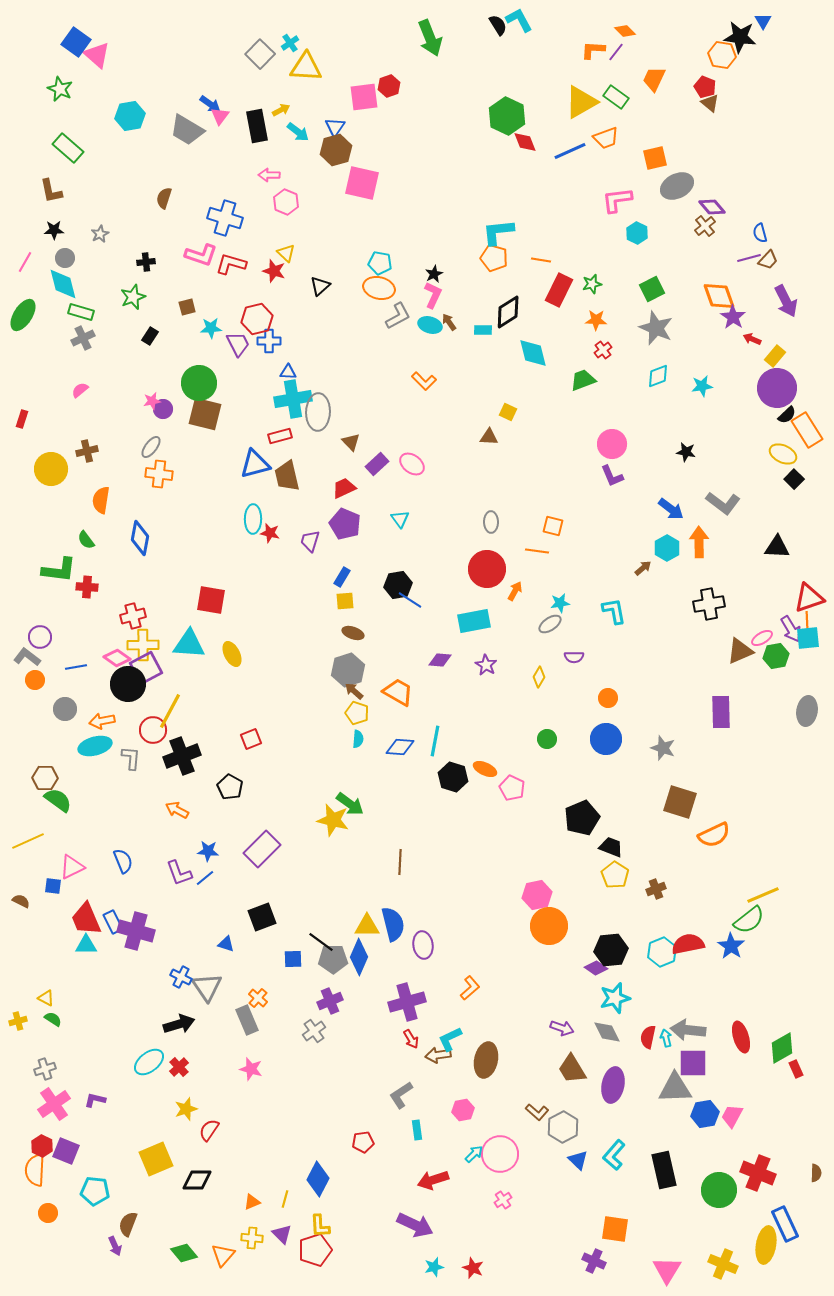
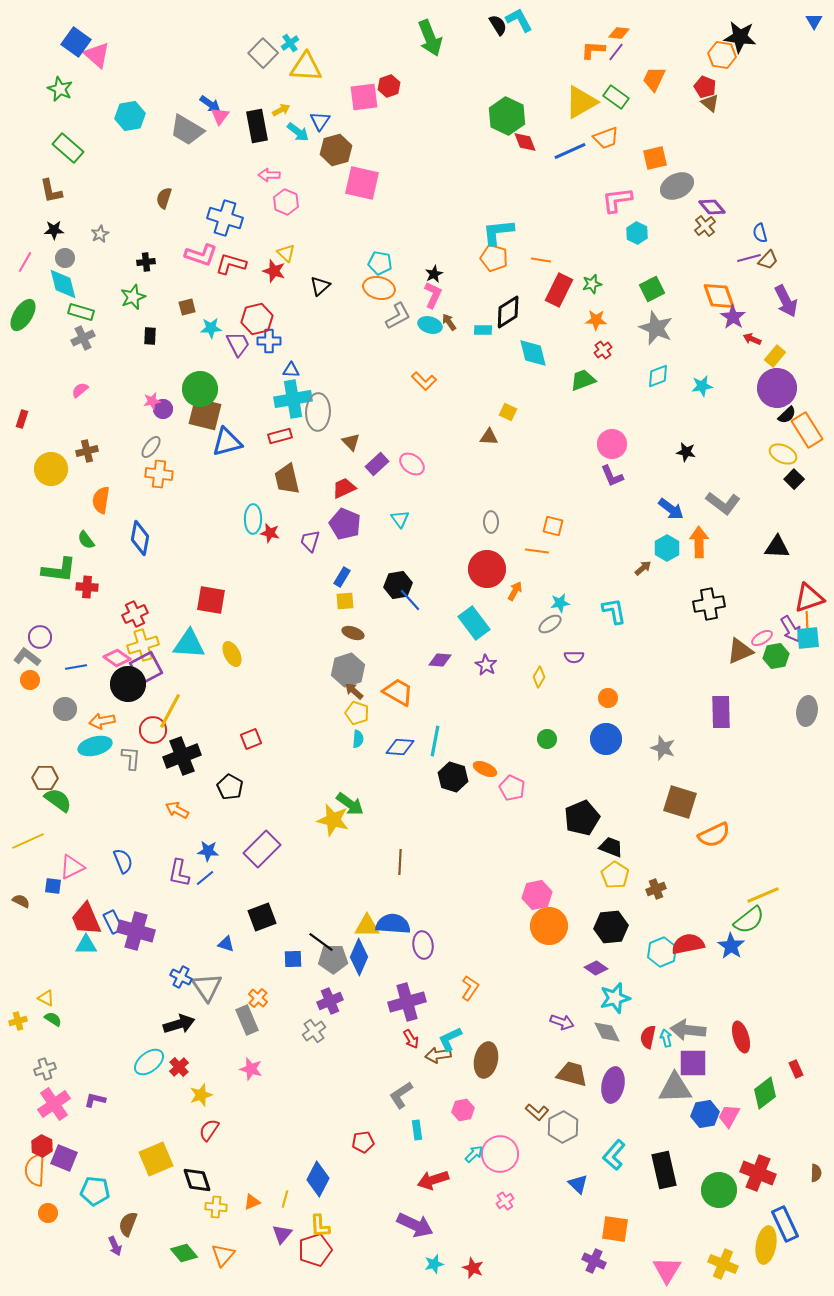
blue triangle at (763, 21): moved 51 px right
orange diamond at (625, 31): moved 6 px left, 2 px down; rotated 40 degrees counterclockwise
gray square at (260, 54): moved 3 px right, 1 px up
blue triangle at (335, 127): moved 15 px left, 6 px up
black rectangle at (150, 336): rotated 30 degrees counterclockwise
blue triangle at (288, 372): moved 3 px right, 2 px up
green circle at (199, 383): moved 1 px right, 6 px down
blue triangle at (255, 464): moved 28 px left, 22 px up
brown trapezoid at (287, 476): moved 3 px down
blue line at (410, 600): rotated 15 degrees clockwise
red cross at (133, 616): moved 2 px right, 2 px up; rotated 10 degrees counterclockwise
cyan rectangle at (474, 621): moved 2 px down; rotated 64 degrees clockwise
yellow cross at (143, 645): rotated 16 degrees counterclockwise
orange circle at (35, 680): moved 5 px left
purple L-shape at (179, 873): rotated 32 degrees clockwise
blue semicircle at (393, 924): rotated 72 degrees counterclockwise
black hexagon at (611, 950): moved 23 px up
orange L-shape at (470, 988): rotated 15 degrees counterclockwise
purple arrow at (562, 1028): moved 6 px up
green diamond at (782, 1048): moved 17 px left, 45 px down; rotated 8 degrees counterclockwise
brown trapezoid at (572, 1069): moved 5 px down; rotated 136 degrees clockwise
yellow star at (186, 1109): moved 15 px right, 14 px up
pink trapezoid at (732, 1116): moved 3 px left
purple square at (66, 1151): moved 2 px left, 7 px down
blue triangle at (578, 1160): moved 24 px down
black diamond at (197, 1180): rotated 72 degrees clockwise
pink cross at (503, 1200): moved 2 px right, 1 px down
purple triangle at (282, 1234): rotated 25 degrees clockwise
yellow cross at (252, 1238): moved 36 px left, 31 px up
cyan star at (434, 1267): moved 3 px up
